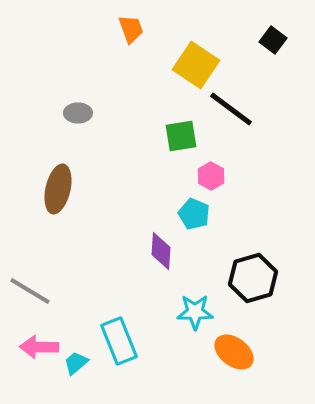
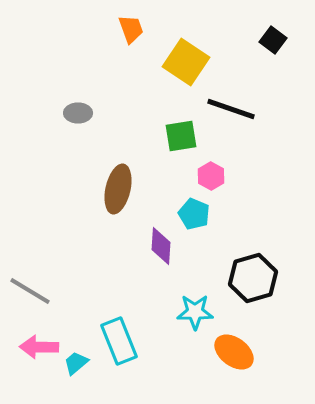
yellow square: moved 10 px left, 3 px up
black line: rotated 18 degrees counterclockwise
brown ellipse: moved 60 px right
purple diamond: moved 5 px up
